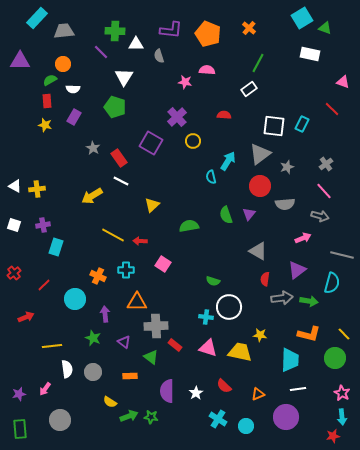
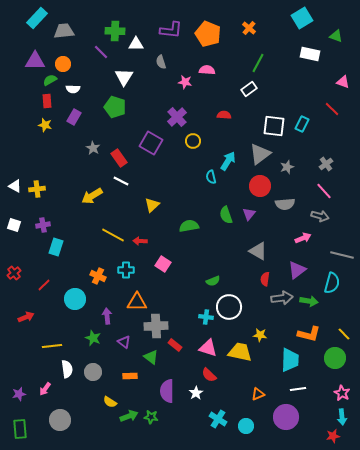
green triangle at (325, 28): moved 11 px right, 8 px down
gray semicircle at (159, 56): moved 2 px right, 6 px down
purple triangle at (20, 61): moved 15 px right
green semicircle at (213, 281): rotated 40 degrees counterclockwise
purple arrow at (105, 314): moved 2 px right, 2 px down
red semicircle at (224, 386): moved 15 px left, 11 px up
